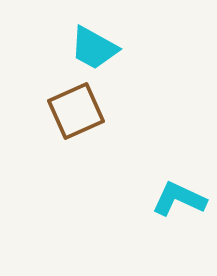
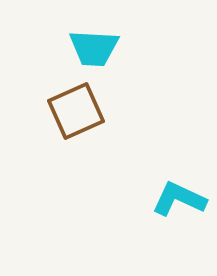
cyan trapezoid: rotated 26 degrees counterclockwise
